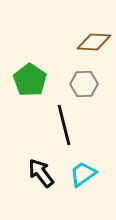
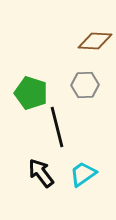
brown diamond: moved 1 px right, 1 px up
green pentagon: moved 1 px right, 13 px down; rotated 16 degrees counterclockwise
gray hexagon: moved 1 px right, 1 px down
black line: moved 7 px left, 2 px down
